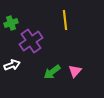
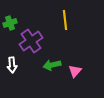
green cross: moved 1 px left
white arrow: rotated 105 degrees clockwise
green arrow: moved 7 px up; rotated 24 degrees clockwise
